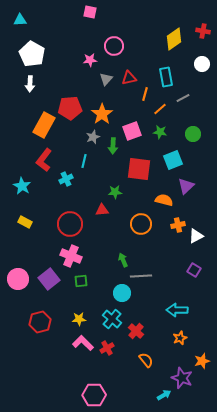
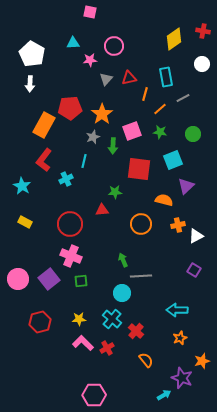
cyan triangle at (20, 20): moved 53 px right, 23 px down
